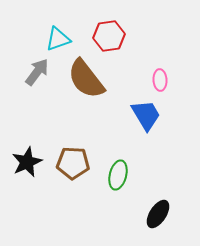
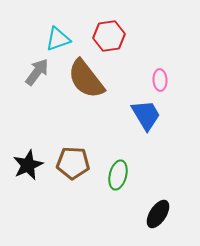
black star: moved 1 px right, 3 px down
